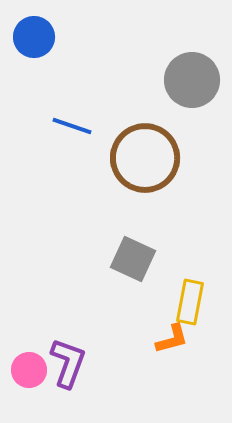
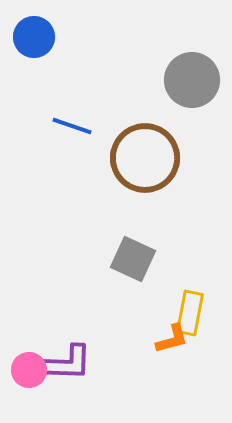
yellow rectangle: moved 11 px down
purple L-shape: rotated 72 degrees clockwise
